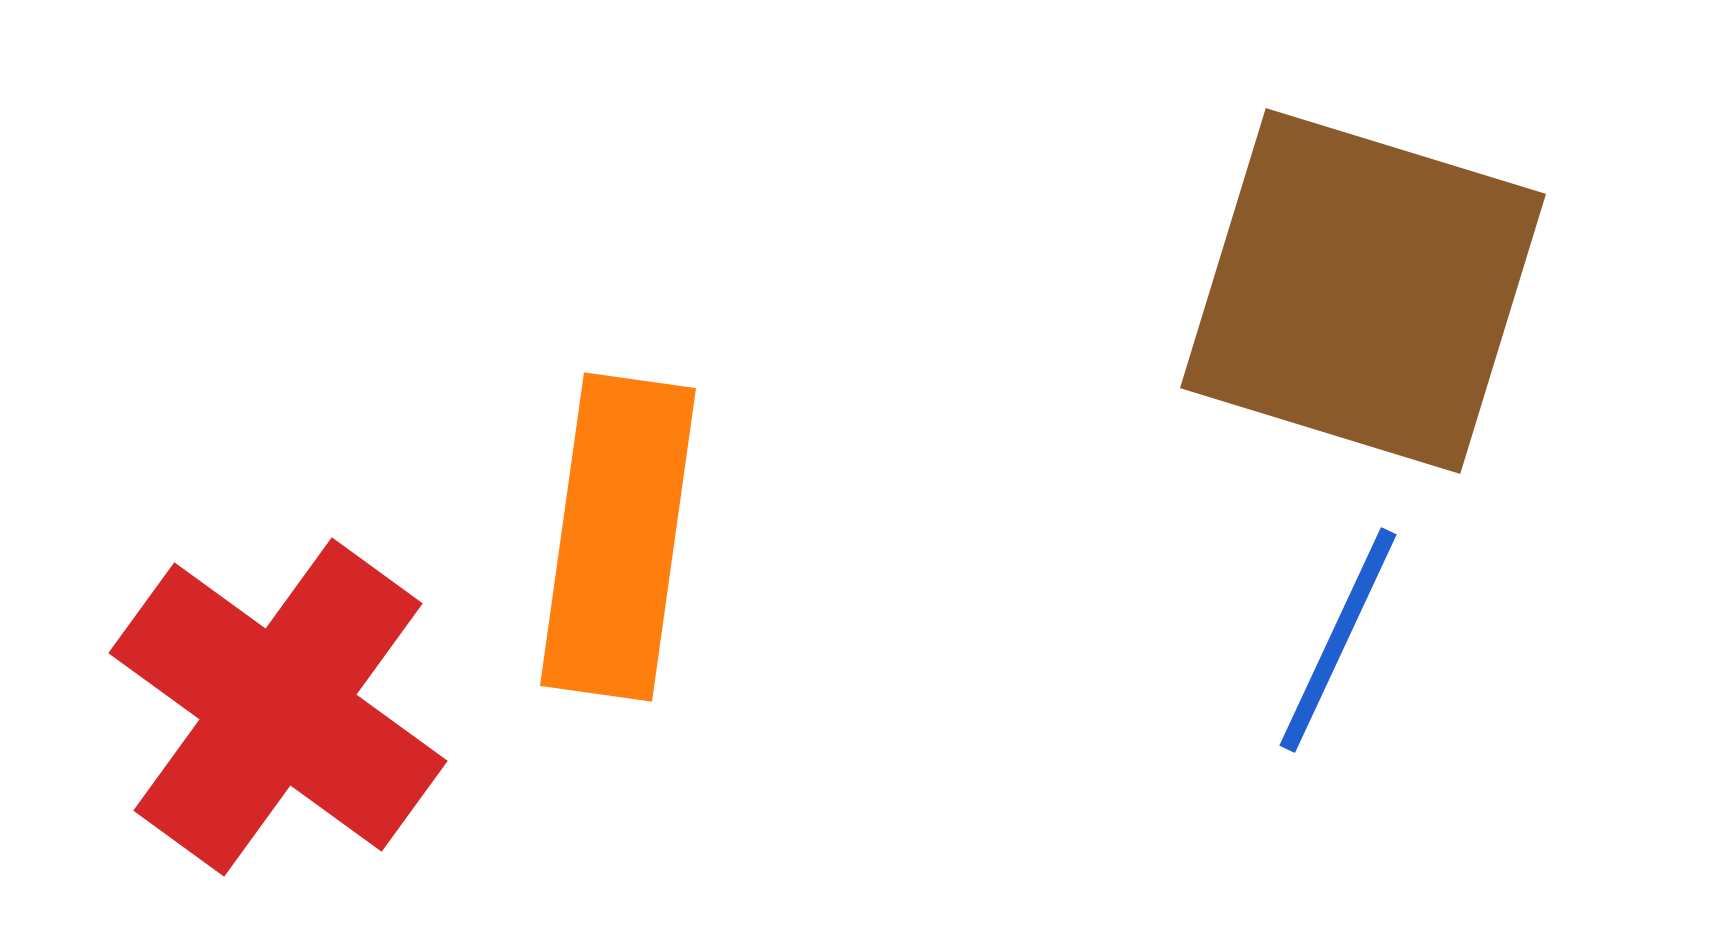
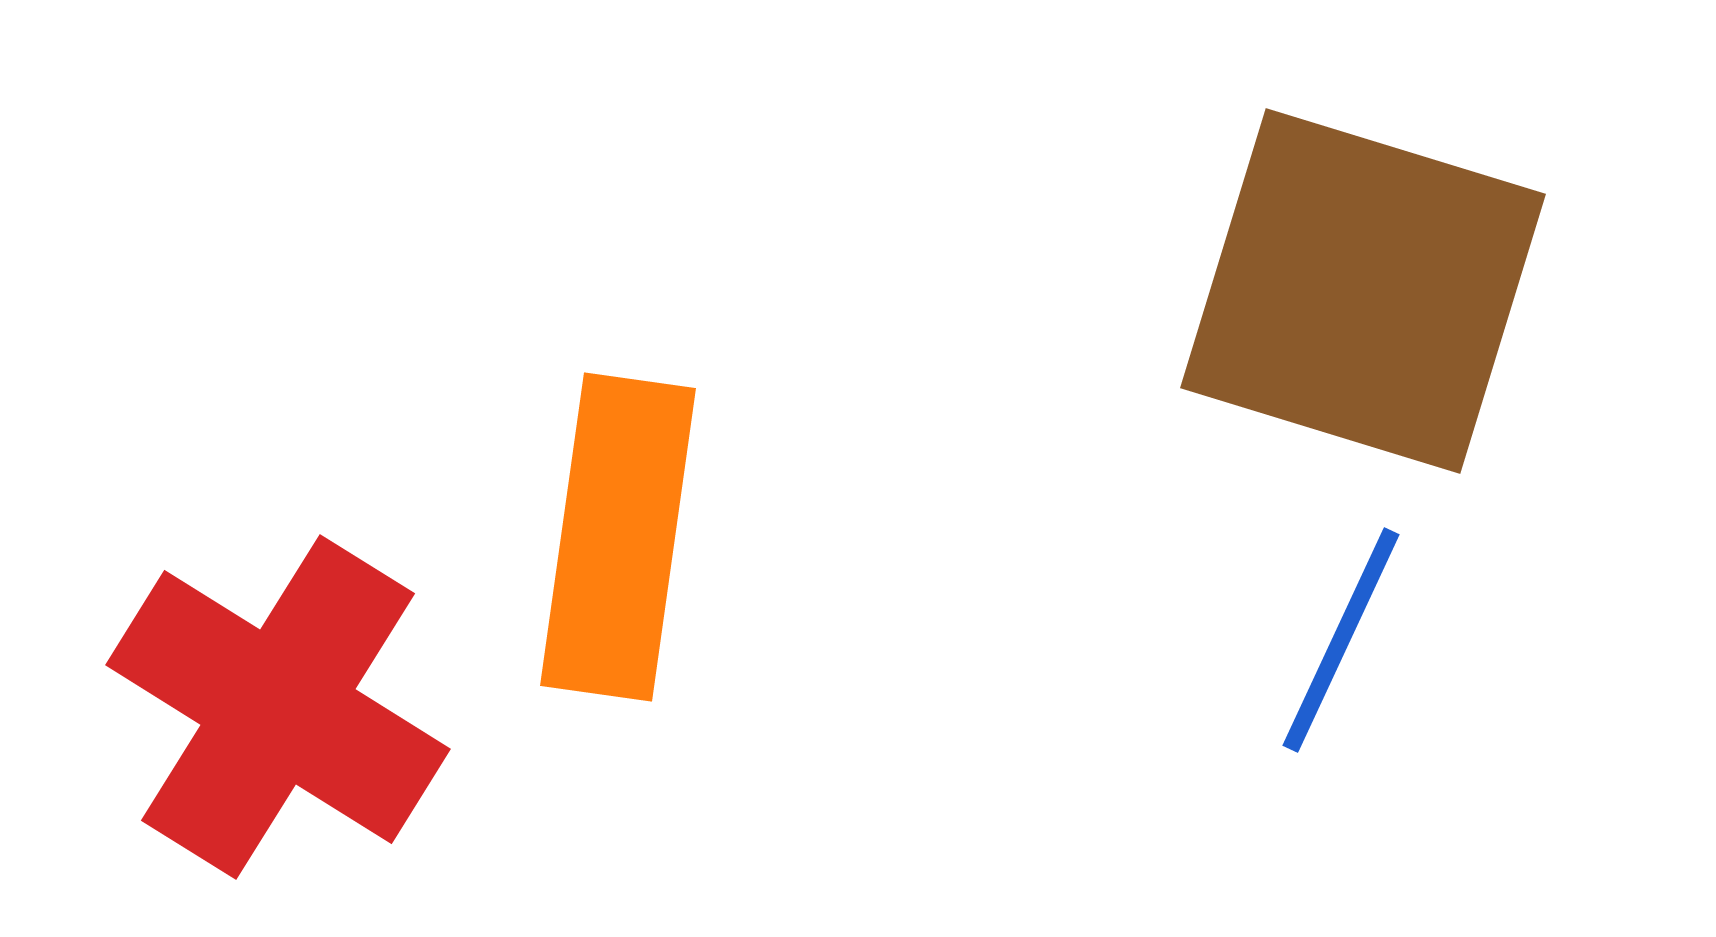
blue line: moved 3 px right
red cross: rotated 4 degrees counterclockwise
